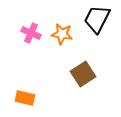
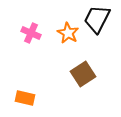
orange star: moved 6 px right, 1 px up; rotated 20 degrees clockwise
